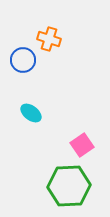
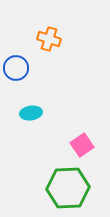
blue circle: moved 7 px left, 8 px down
cyan ellipse: rotated 45 degrees counterclockwise
green hexagon: moved 1 px left, 2 px down
